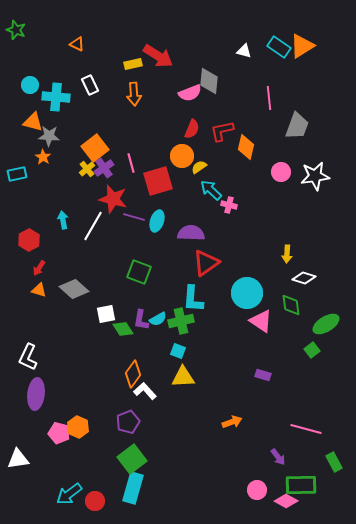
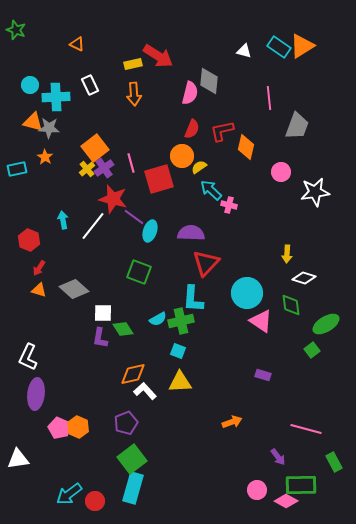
pink semicircle at (190, 93): rotated 55 degrees counterclockwise
cyan cross at (56, 97): rotated 8 degrees counterclockwise
gray star at (49, 136): moved 8 px up
orange star at (43, 157): moved 2 px right
cyan rectangle at (17, 174): moved 5 px up
white star at (315, 176): moved 16 px down
red square at (158, 181): moved 1 px right, 2 px up
purple line at (134, 217): rotated 20 degrees clockwise
cyan ellipse at (157, 221): moved 7 px left, 10 px down
white line at (93, 226): rotated 8 degrees clockwise
red hexagon at (29, 240): rotated 10 degrees counterclockwise
red triangle at (206, 263): rotated 12 degrees counterclockwise
white square at (106, 314): moved 3 px left, 1 px up; rotated 12 degrees clockwise
purple L-shape at (141, 320): moved 41 px left, 18 px down
orange diamond at (133, 374): rotated 40 degrees clockwise
yellow triangle at (183, 377): moved 3 px left, 5 px down
purple pentagon at (128, 422): moved 2 px left, 1 px down
pink pentagon at (59, 433): moved 5 px up; rotated 10 degrees clockwise
